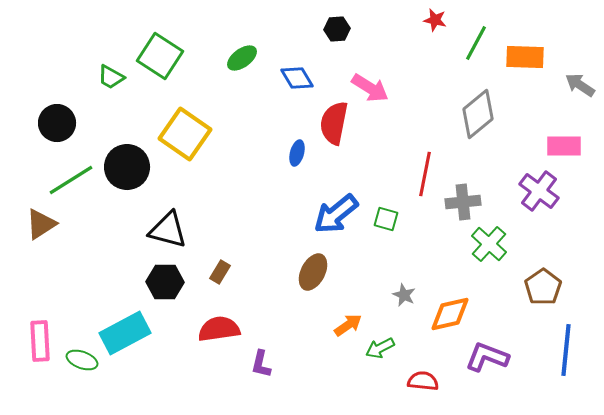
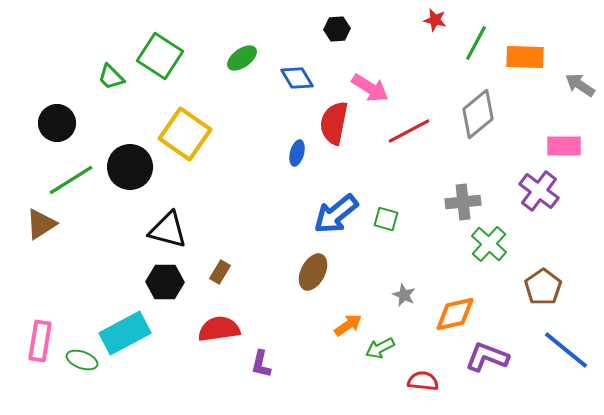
green trapezoid at (111, 77): rotated 16 degrees clockwise
black circle at (127, 167): moved 3 px right
red line at (425, 174): moved 16 px left, 43 px up; rotated 51 degrees clockwise
orange diamond at (450, 314): moved 5 px right
pink rectangle at (40, 341): rotated 12 degrees clockwise
blue line at (566, 350): rotated 57 degrees counterclockwise
